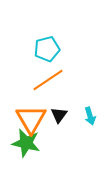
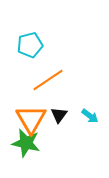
cyan pentagon: moved 17 px left, 4 px up
cyan arrow: rotated 36 degrees counterclockwise
